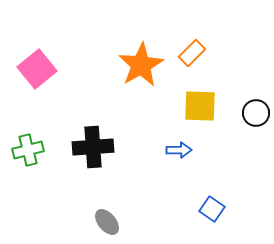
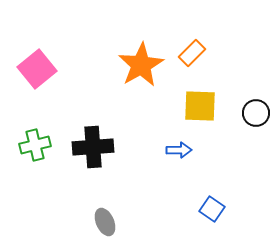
green cross: moved 7 px right, 5 px up
gray ellipse: moved 2 px left; rotated 16 degrees clockwise
